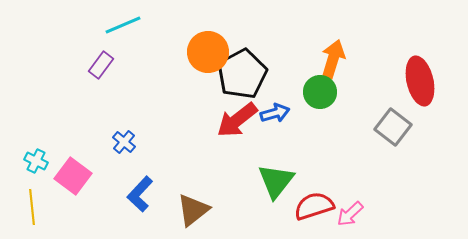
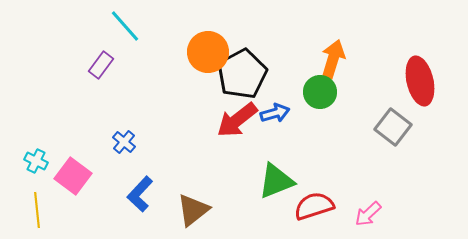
cyan line: moved 2 px right, 1 px down; rotated 72 degrees clockwise
green triangle: rotated 30 degrees clockwise
yellow line: moved 5 px right, 3 px down
pink arrow: moved 18 px right
